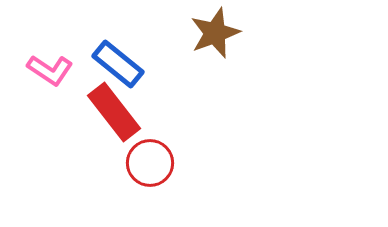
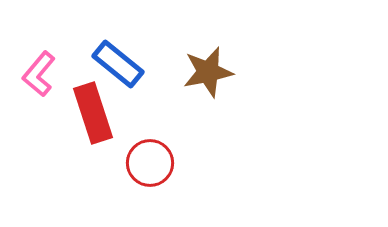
brown star: moved 7 px left, 39 px down; rotated 9 degrees clockwise
pink L-shape: moved 11 px left, 4 px down; rotated 96 degrees clockwise
red rectangle: moved 21 px left, 1 px down; rotated 20 degrees clockwise
